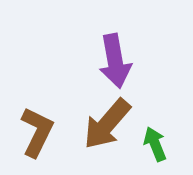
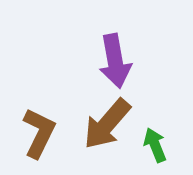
brown L-shape: moved 2 px right, 1 px down
green arrow: moved 1 px down
